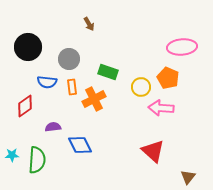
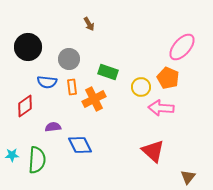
pink ellipse: rotated 44 degrees counterclockwise
